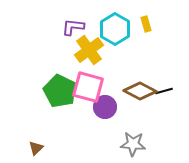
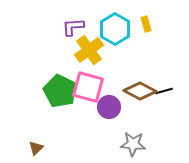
purple L-shape: rotated 10 degrees counterclockwise
purple circle: moved 4 px right
